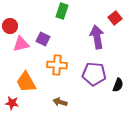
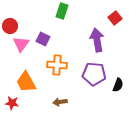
purple arrow: moved 3 px down
pink triangle: rotated 42 degrees counterclockwise
brown arrow: rotated 24 degrees counterclockwise
